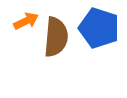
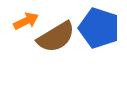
brown semicircle: rotated 54 degrees clockwise
